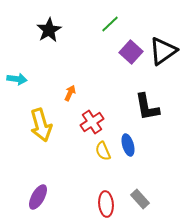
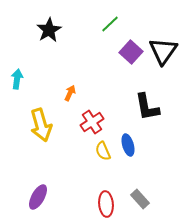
black triangle: rotated 20 degrees counterclockwise
cyan arrow: rotated 90 degrees counterclockwise
